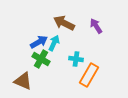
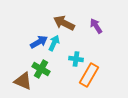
green cross: moved 10 px down
